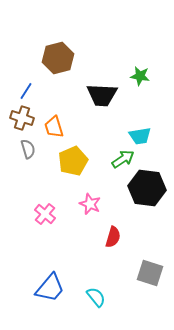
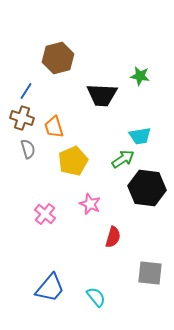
gray square: rotated 12 degrees counterclockwise
